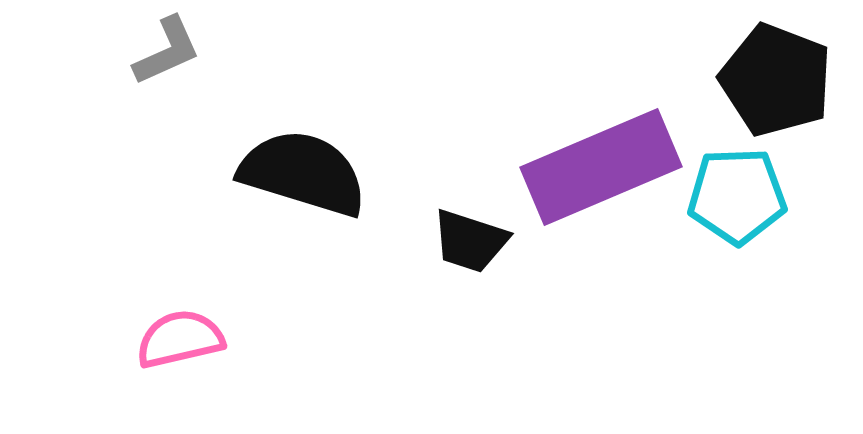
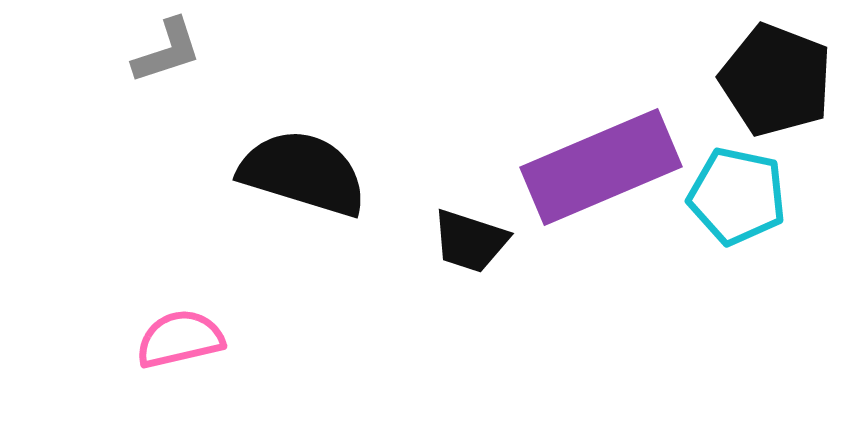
gray L-shape: rotated 6 degrees clockwise
cyan pentagon: rotated 14 degrees clockwise
